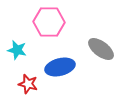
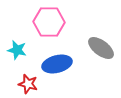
gray ellipse: moved 1 px up
blue ellipse: moved 3 px left, 3 px up
